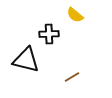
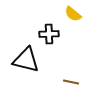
yellow semicircle: moved 2 px left, 1 px up
brown line: moved 1 px left, 5 px down; rotated 42 degrees clockwise
